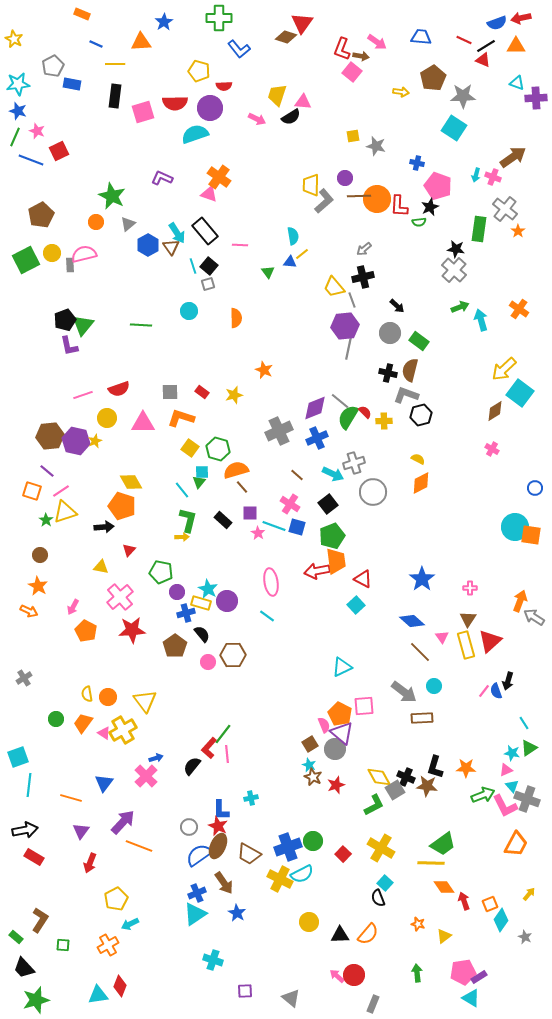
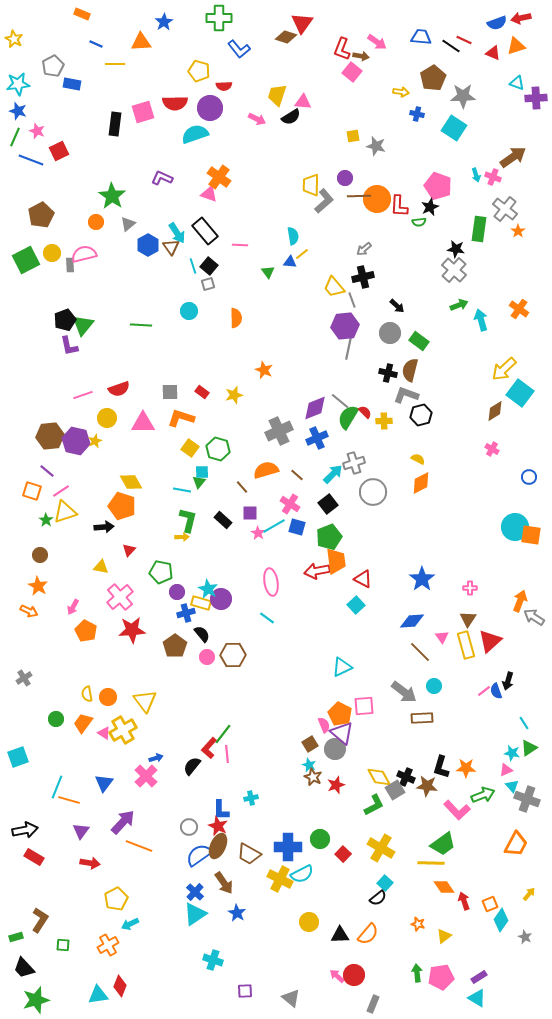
black line at (486, 46): moved 35 px left; rotated 66 degrees clockwise
orange triangle at (516, 46): rotated 18 degrees counterclockwise
red triangle at (483, 60): moved 10 px right, 7 px up
black rectangle at (115, 96): moved 28 px down
blue cross at (417, 163): moved 49 px up
cyan arrow at (476, 175): rotated 32 degrees counterclockwise
green star at (112, 196): rotated 8 degrees clockwise
green arrow at (460, 307): moved 1 px left, 2 px up
orange semicircle at (236, 470): moved 30 px right
cyan arrow at (333, 474): rotated 70 degrees counterclockwise
blue circle at (535, 488): moved 6 px left, 11 px up
cyan line at (182, 490): rotated 42 degrees counterclockwise
cyan line at (274, 526): rotated 50 degrees counterclockwise
green pentagon at (332, 536): moved 3 px left, 1 px down
purple circle at (227, 601): moved 6 px left, 2 px up
cyan line at (267, 616): moved 2 px down
blue diamond at (412, 621): rotated 45 degrees counterclockwise
pink circle at (208, 662): moved 1 px left, 5 px up
pink line at (484, 691): rotated 16 degrees clockwise
black L-shape at (435, 767): moved 6 px right
cyan line at (29, 785): moved 28 px right, 2 px down; rotated 15 degrees clockwise
orange line at (71, 798): moved 2 px left, 2 px down
pink L-shape at (505, 806): moved 48 px left, 4 px down; rotated 16 degrees counterclockwise
green circle at (313, 841): moved 7 px right, 2 px up
blue cross at (288, 847): rotated 20 degrees clockwise
red arrow at (90, 863): rotated 102 degrees counterclockwise
blue cross at (197, 893): moved 2 px left, 1 px up; rotated 24 degrees counterclockwise
black semicircle at (378, 898): rotated 108 degrees counterclockwise
green rectangle at (16, 937): rotated 56 degrees counterclockwise
pink pentagon at (463, 972): moved 22 px left, 5 px down
cyan triangle at (471, 998): moved 6 px right
